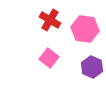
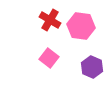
pink hexagon: moved 4 px left, 3 px up
